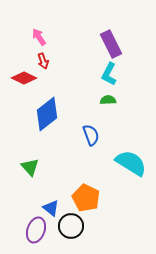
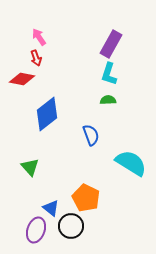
purple rectangle: rotated 56 degrees clockwise
red arrow: moved 7 px left, 3 px up
cyan L-shape: rotated 10 degrees counterclockwise
red diamond: moved 2 px left, 1 px down; rotated 15 degrees counterclockwise
